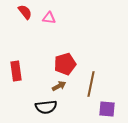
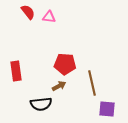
red semicircle: moved 3 px right
pink triangle: moved 1 px up
red pentagon: rotated 20 degrees clockwise
brown line: moved 1 px right, 1 px up; rotated 25 degrees counterclockwise
black semicircle: moved 5 px left, 3 px up
